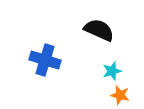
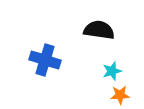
black semicircle: rotated 16 degrees counterclockwise
orange star: rotated 18 degrees counterclockwise
